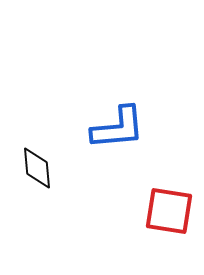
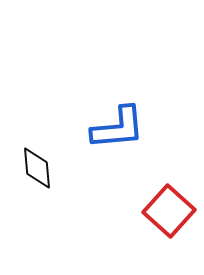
red square: rotated 33 degrees clockwise
